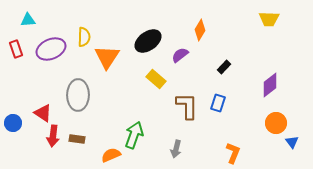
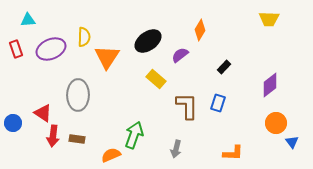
orange L-shape: rotated 70 degrees clockwise
